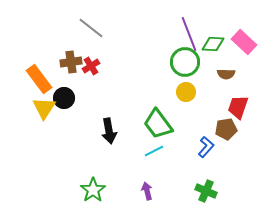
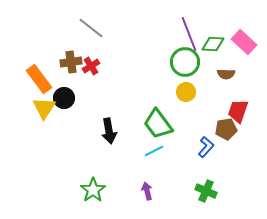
red trapezoid: moved 4 px down
